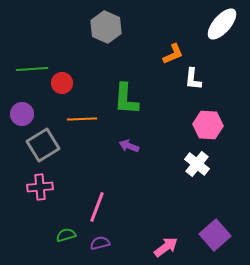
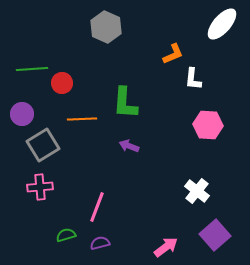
green L-shape: moved 1 px left, 4 px down
white cross: moved 27 px down
